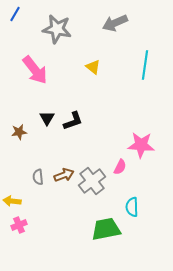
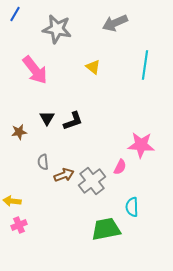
gray semicircle: moved 5 px right, 15 px up
